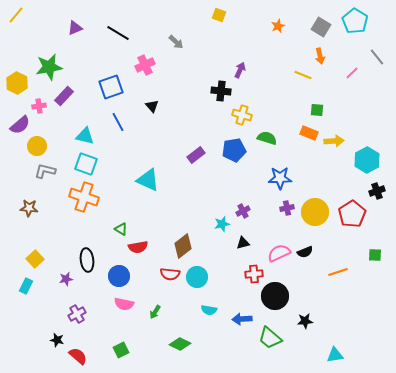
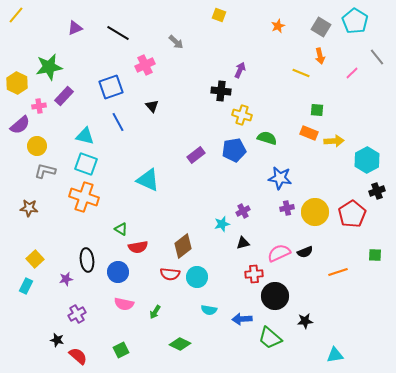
yellow line at (303, 75): moved 2 px left, 2 px up
blue star at (280, 178): rotated 10 degrees clockwise
blue circle at (119, 276): moved 1 px left, 4 px up
